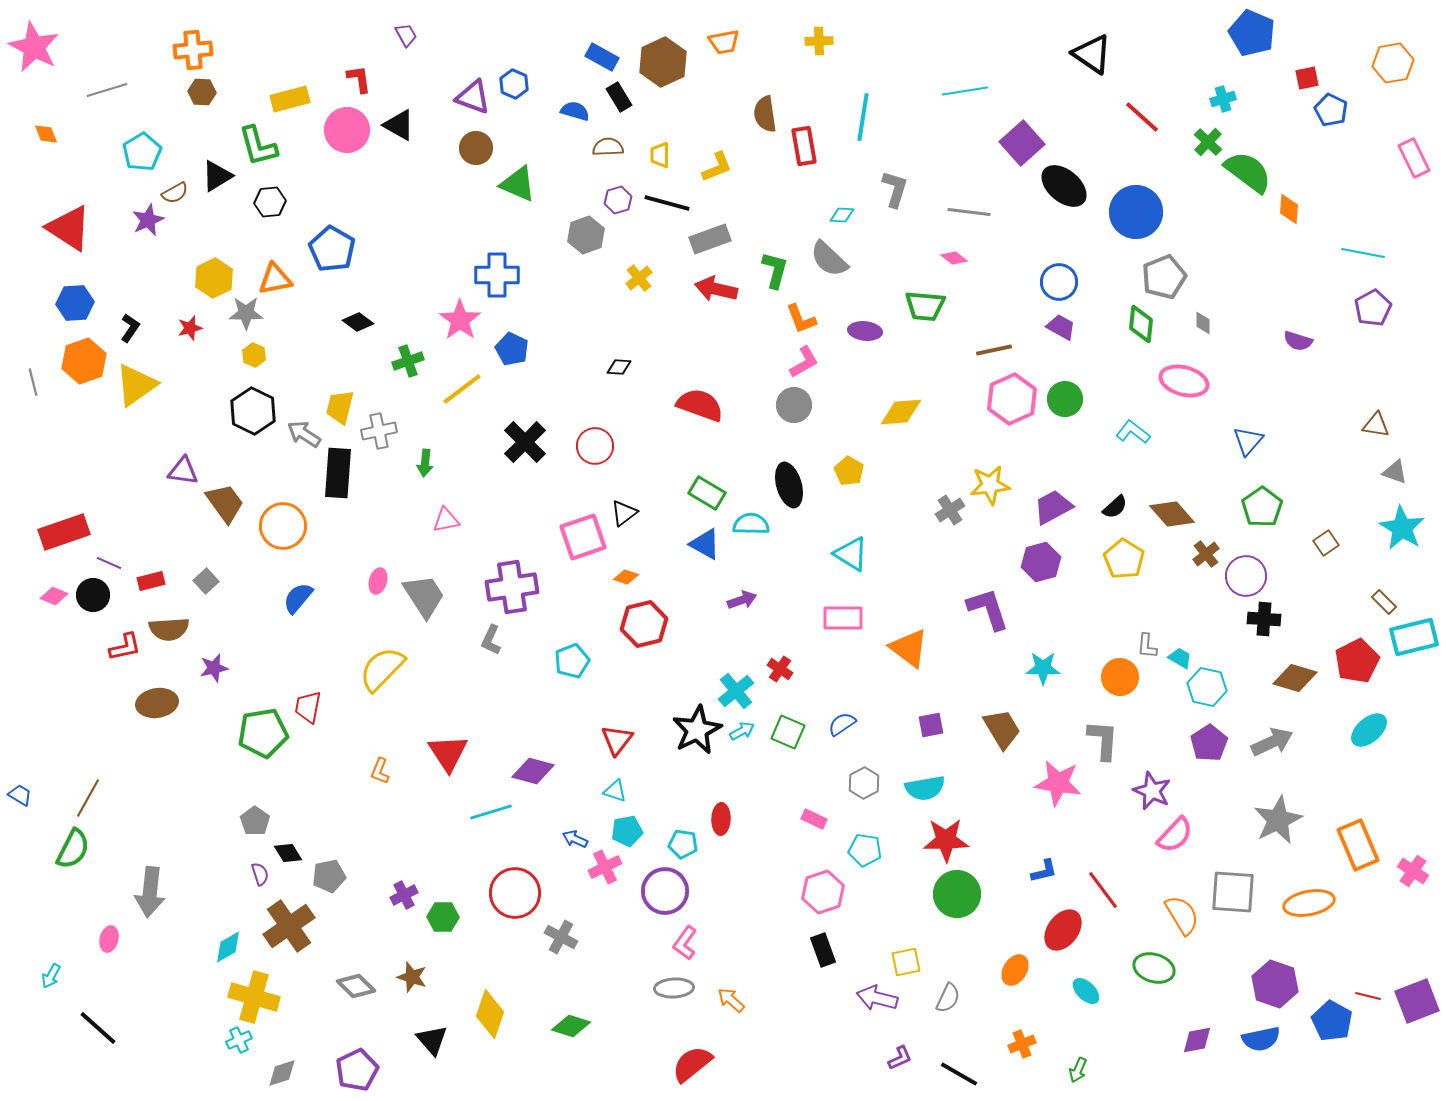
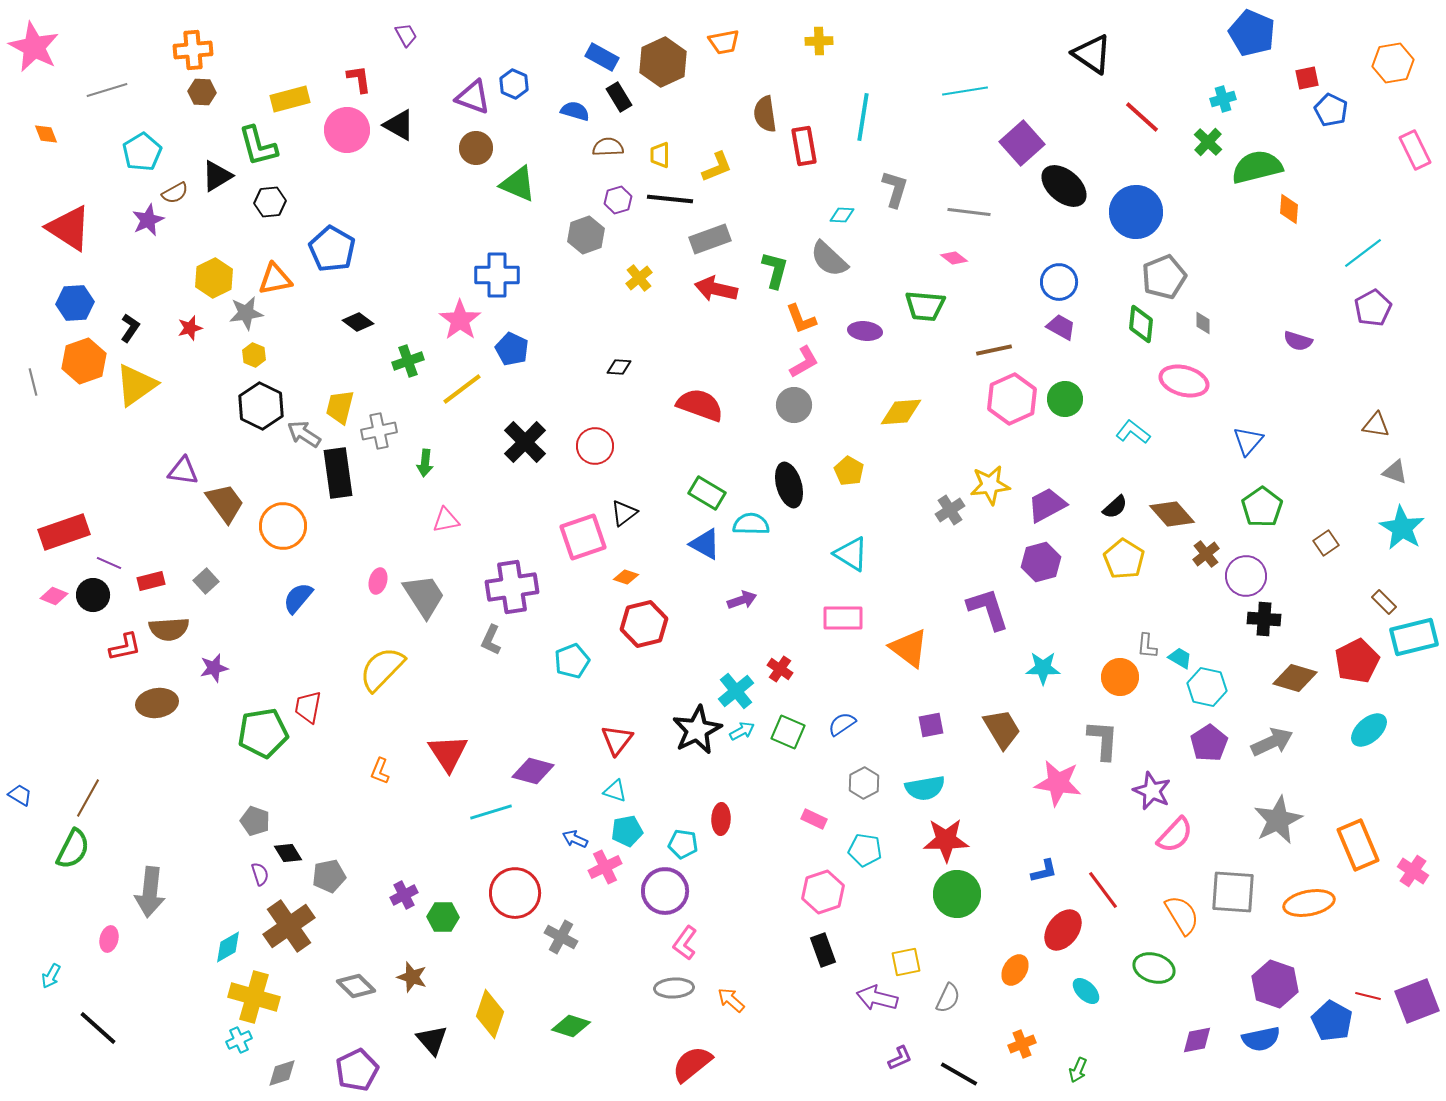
pink rectangle at (1414, 158): moved 1 px right, 8 px up
green semicircle at (1248, 172): moved 9 px right, 5 px up; rotated 51 degrees counterclockwise
black line at (667, 203): moved 3 px right, 4 px up; rotated 9 degrees counterclockwise
cyan line at (1363, 253): rotated 48 degrees counterclockwise
gray star at (246, 313): rotated 8 degrees counterclockwise
black hexagon at (253, 411): moved 8 px right, 5 px up
black rectangle at (338, 473): rotated 12 degrees counterclockwise
purple trapezoid at (1053, 507): moved 6 px left, 2 px up
gray pentagon at (255, 821): rotated 16 degrees counterclockwise
